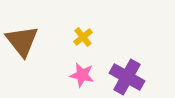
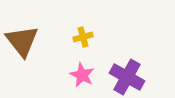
yellow cross: rotated 24 degrees clockwise
pink star: rotated 15 degrees clockwise
